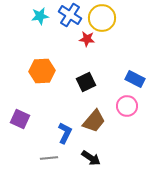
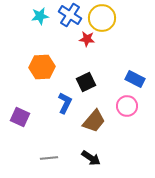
orange hexagon: moved 4 px up
purple square: moved 2 px up
blue L-shape: moved 30 px up
